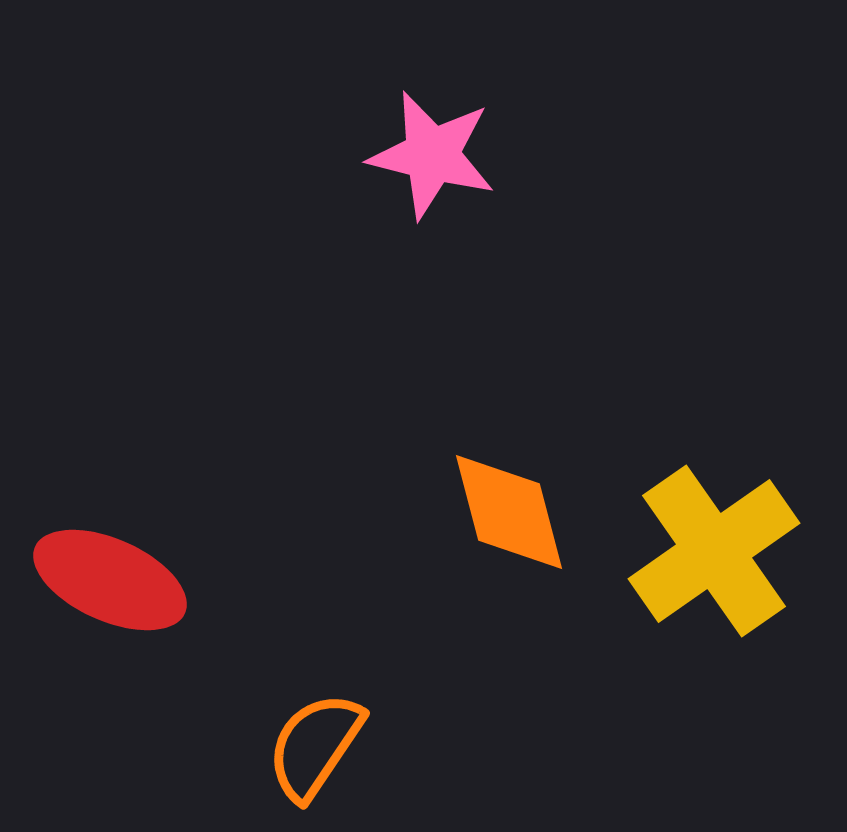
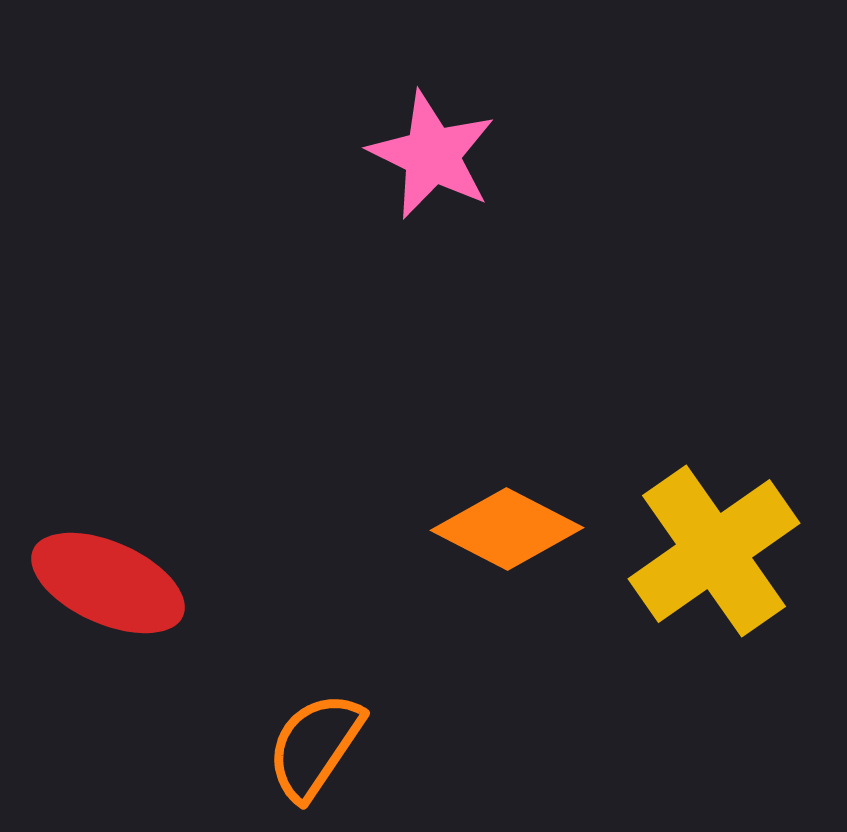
pink star: rotated 12 degrees clockwise
orange diamond: moved 2 px left, 17 px down; rotated 48 degrees counterclockwise
red ellipse: moved 2 px left, 3 px down
